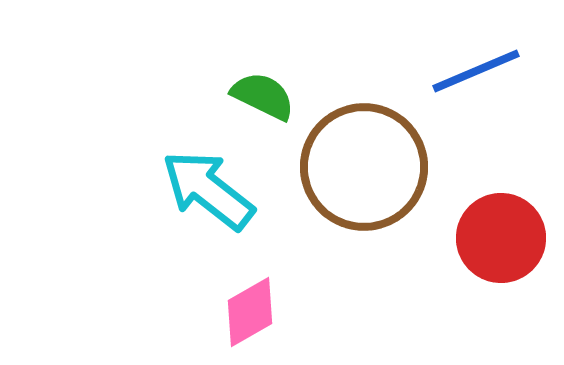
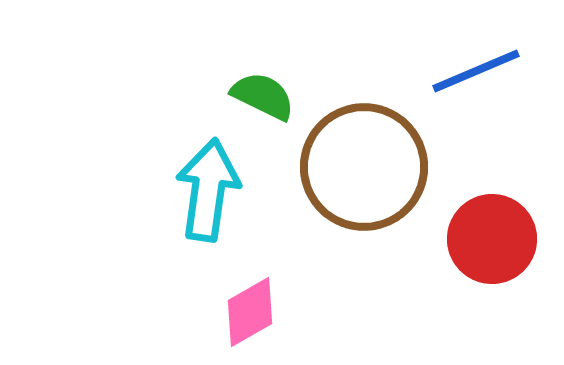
cyan arrow: rotated 60 degrees clockwise
red circle: moved 9 px left, 1 px down
